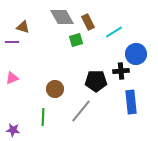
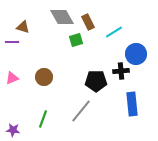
brown circle: moved 11 px left, 12 px up
blue rectangle: moved 1 px right, 2 px down
green line: moved 2 px down; rotated 18 degrees clockwise
